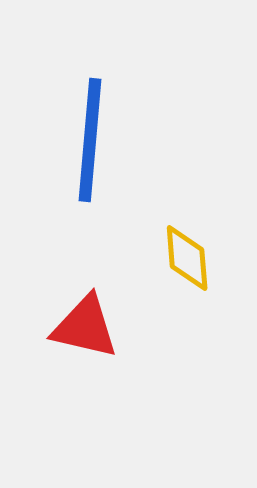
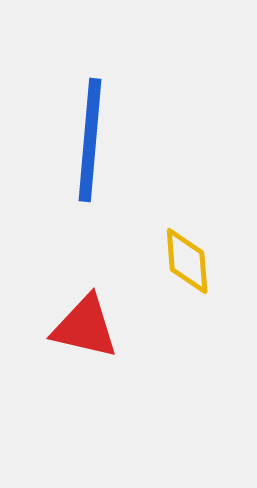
yellow diamond: moved 3 px down
